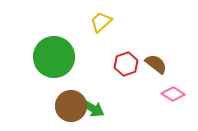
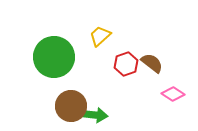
yellow trapezoid: moved 1 px left, 14 px down
brown semicircle: moved 4 px left, 1 px up
green arrow: moved 3 px right, 7 px down; rotated 25 degrees counterclockwise
